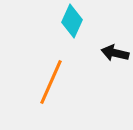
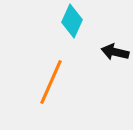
black arrow: moved 1 px up
